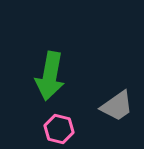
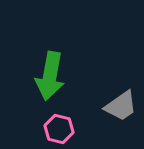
gray trapezoid: moved 4 px right
